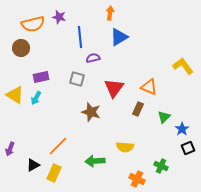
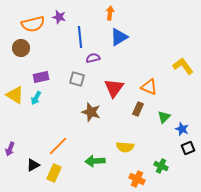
blue star: rotated 16 degrees counterclockwise
